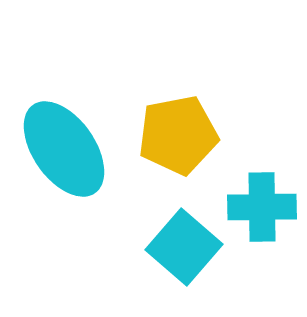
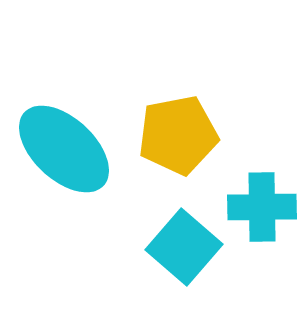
cyan ellipse: rotated 12 degrees counterclockwise
